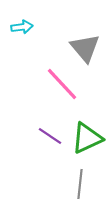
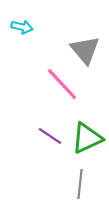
cyan arrow: rotated 20 degrees clockwise
gray triangle: moved 2 px down
